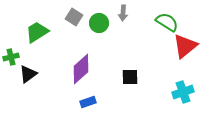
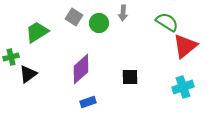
cyan cross: moved 5 px up
